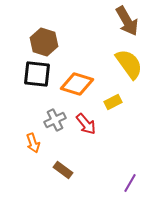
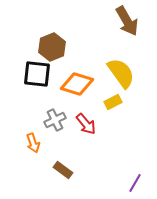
brown hexagon: moved 8 px right, 5 px down; rotated 20 degrees clockwise
yellow semicircle: moved 8 px left, 9 px down
purple line: moved 5 px right
